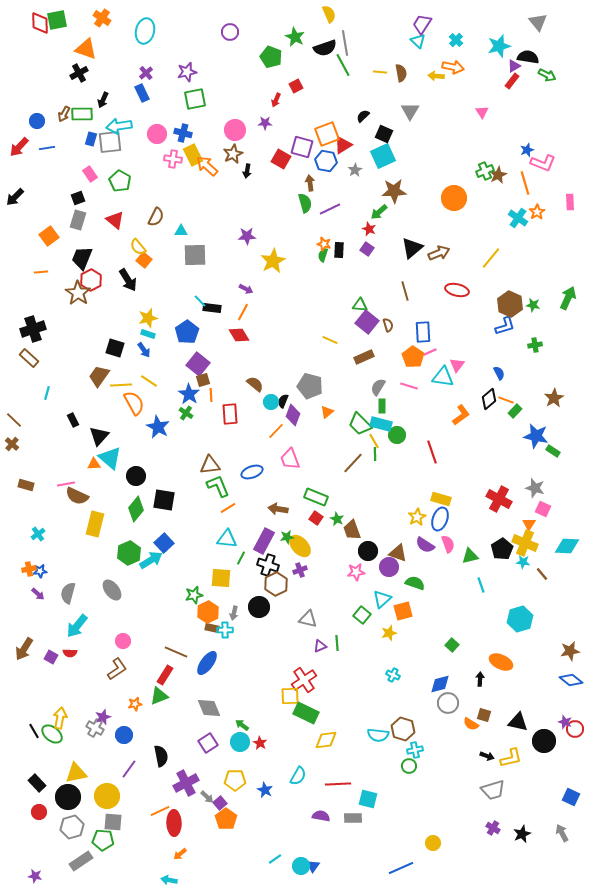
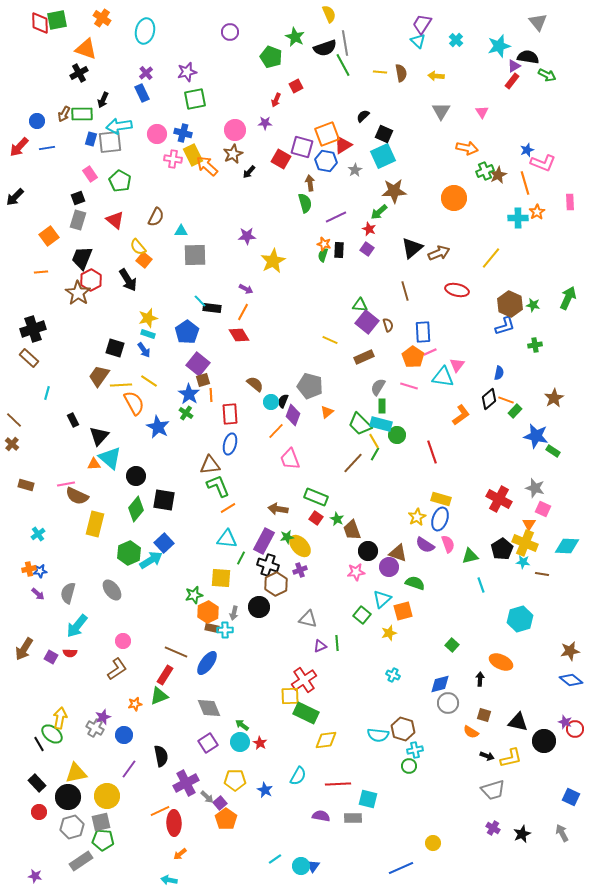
orange arrow at (453, 67): moved 14 px right, 81 px down
gray triangle at (410, 111): moved 31 px right
black arrow at (247, 171): moved 2 px right, 1 px down; rotated 32 degrees clockwise
purple line at (330, 209): moved 6 px right, 8 px down
cyan cross at (518, 218): rotated 36 degrees counterclockwise
blue semicircle at (499, 373): rotated 40 degrees clockwise
green line at (375, 454): rotated 32 degrees clockwise
blue ellipse at (252, 472): moved 22 px left, 28 px up; rotated 55 degrees counterclockwise
brown line at (542, 574): rotated 40 degrees counterclockwise
orange semicircle at (471, 724): moved 8 px down
black line at (34, 731): moved 5 px right, 13 px down
gray square at (113, 822): moved 12 px left; rotated 18 degrees counterclockwise
